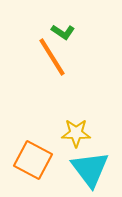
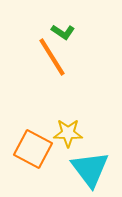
yellow star: moved 8 px left
orange square: moved 11 px up
